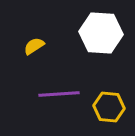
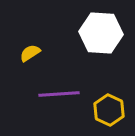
yellow semicircle: moved 4 px left, 7 px down
yellow hexagon: moved 3 px down; rotated 20 degrees clockwise
